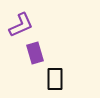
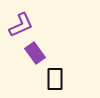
purple rectangle: rotated 20 degrees counterclockwise
